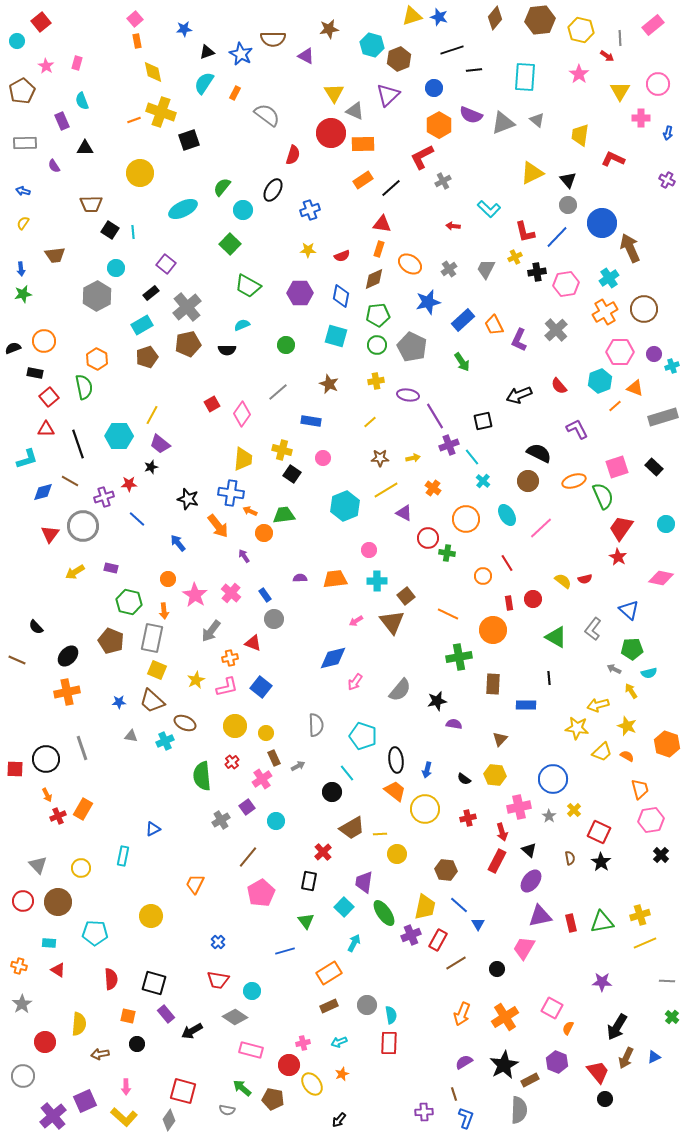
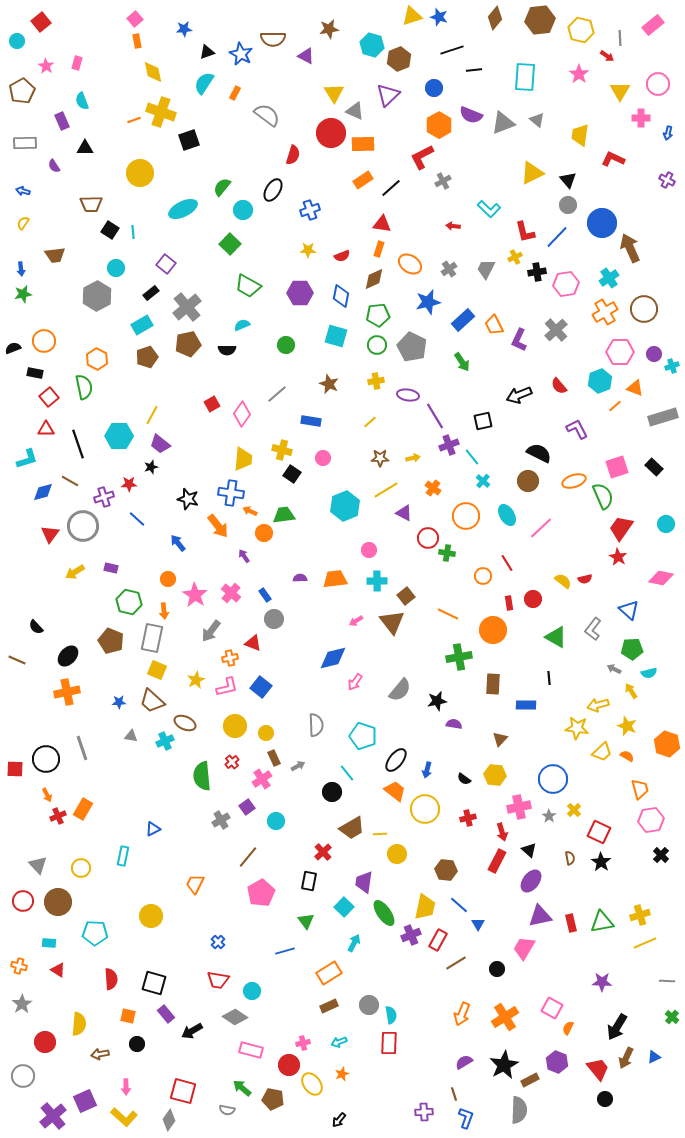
gray line at (278, 392): moved 1 px left, 2 px down
orange circle at (466, 519): moved 3 px up
black ellipse at (396, 760): rotated 45 degrees clockwise
gray circle at (367, 1005): moved 2 px right
red trapezoid at (598, 1072): moved 3 px up
